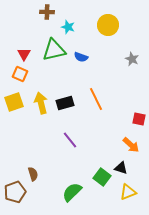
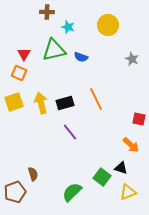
orange square: moved 1 px left, 1 px up
purple line: moved 8 px up
